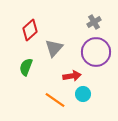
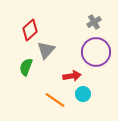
gray triangle: moved 8 px left, 2 px down
